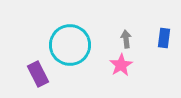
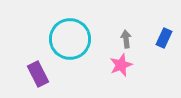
blue rectangle: rotated 18 degrees clockwise
cyan circle: moved 6 px up
pink star: rotated 10 degrees clockwise
